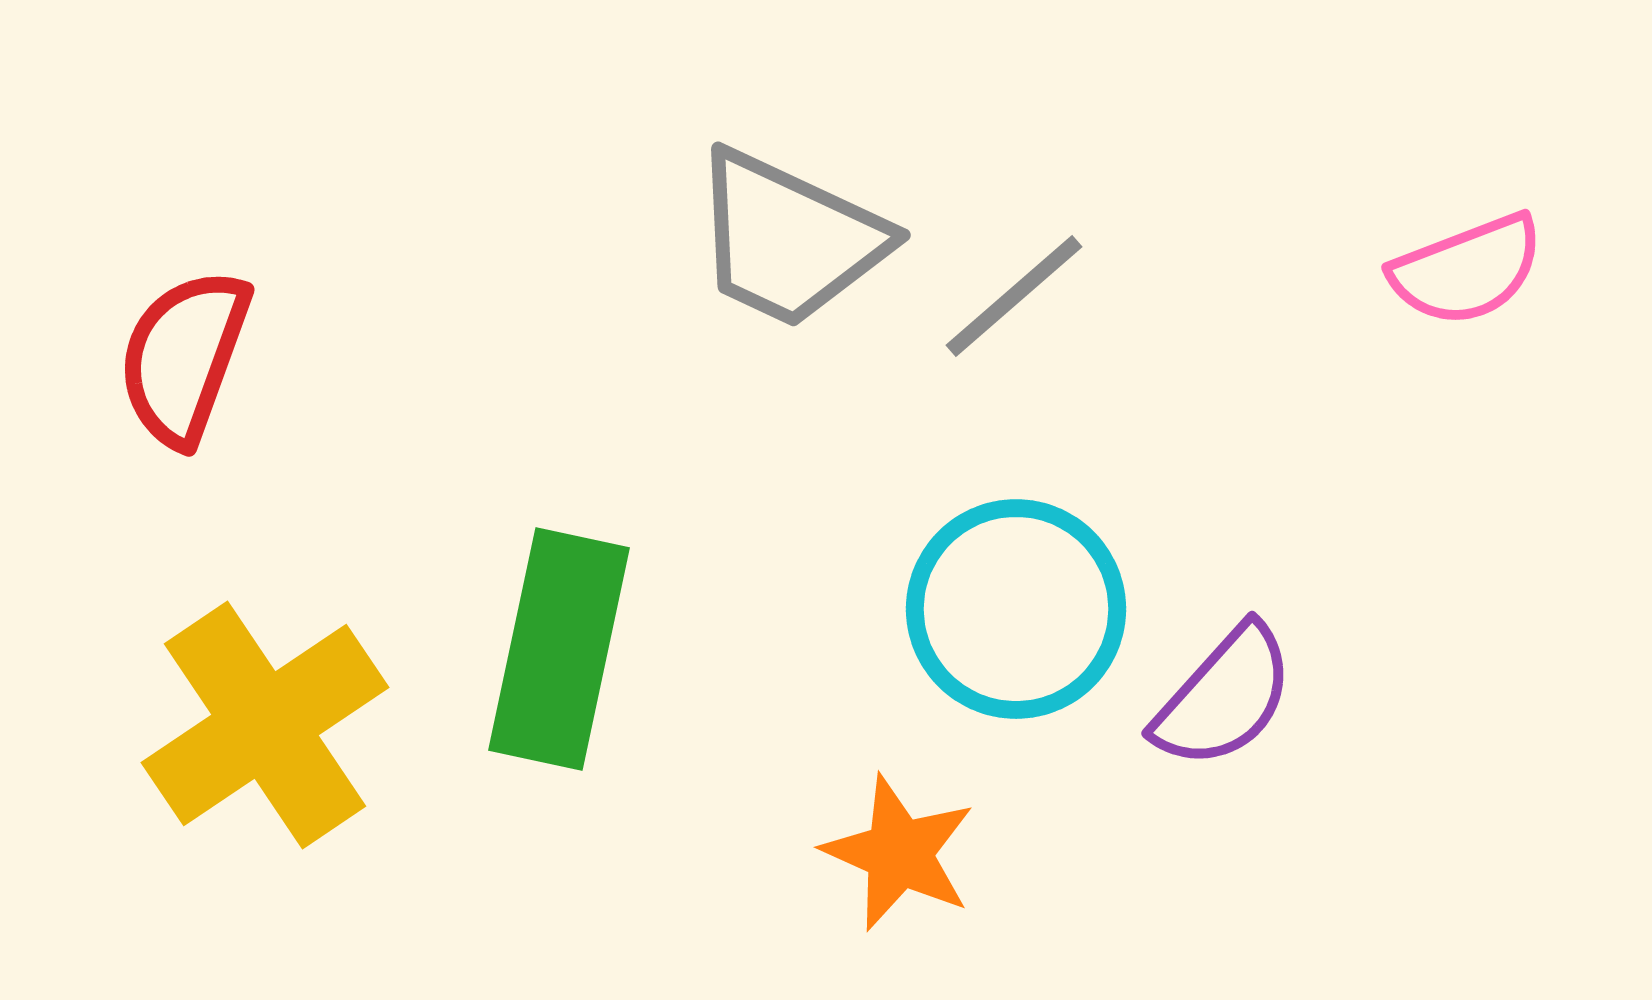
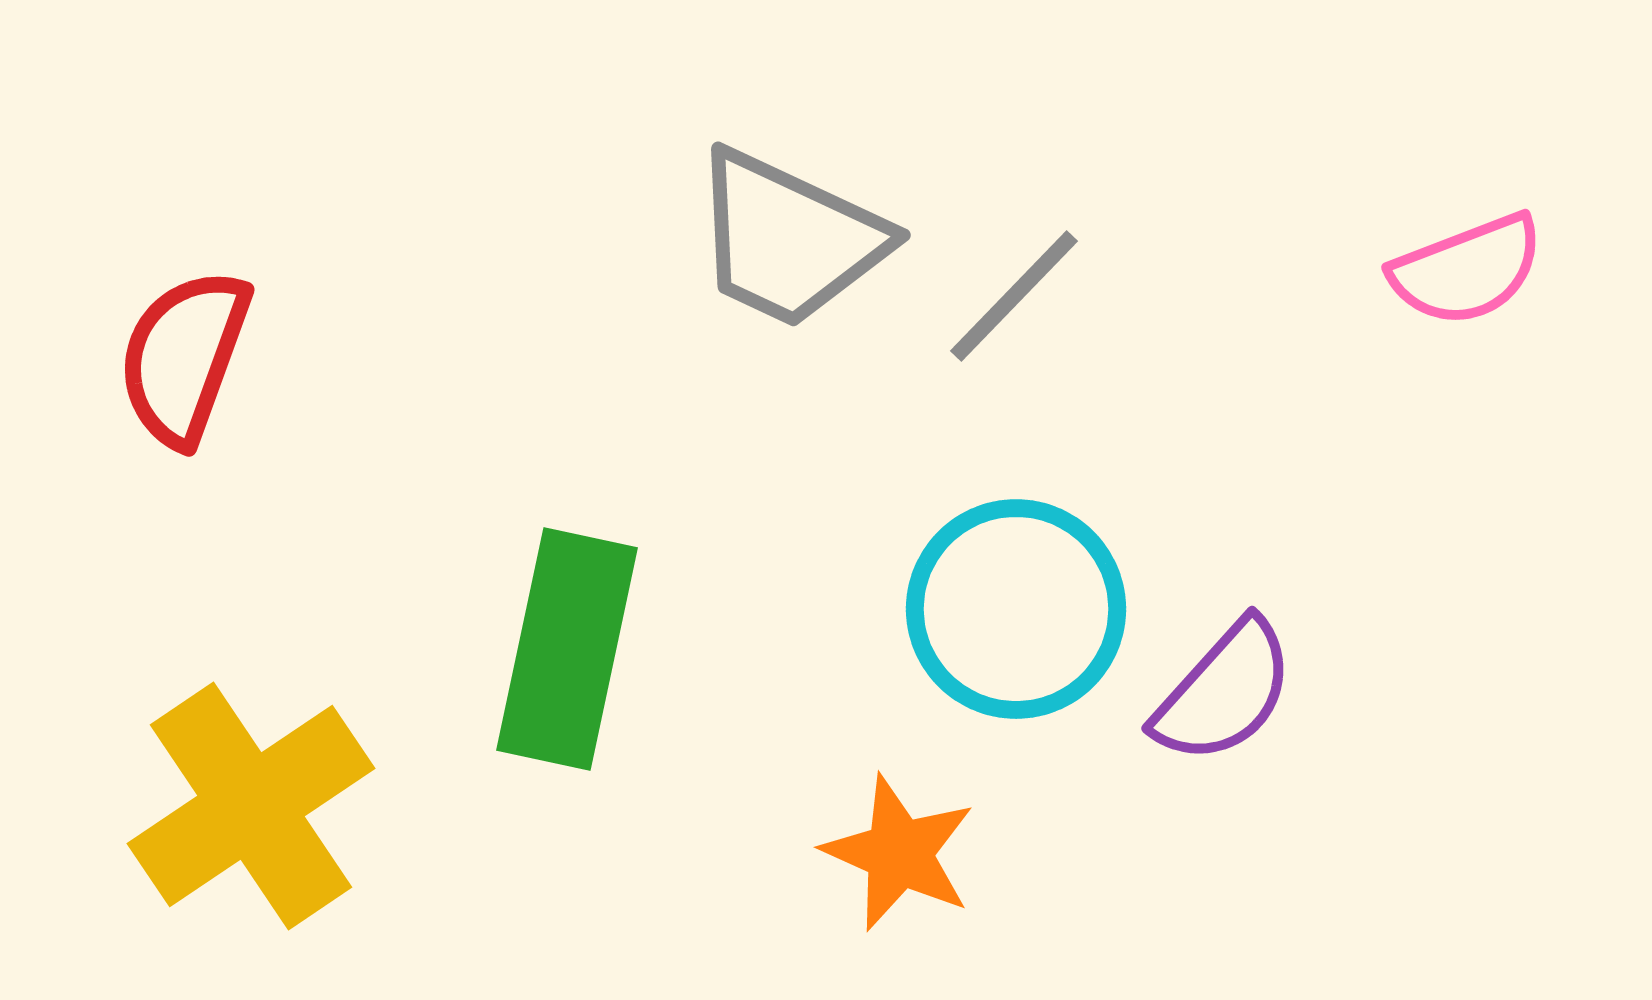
gray line: rotated 5 degrees counterclockwise
green rectangle: moved 8 px right
purple semicircle: moved 5 px up
yellow cross: moved 14 px left, 81 px down
